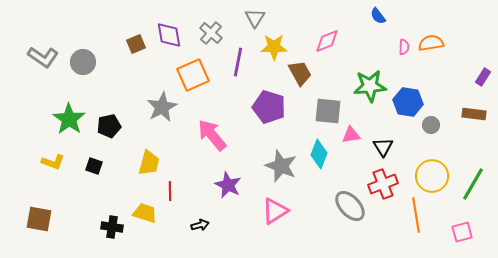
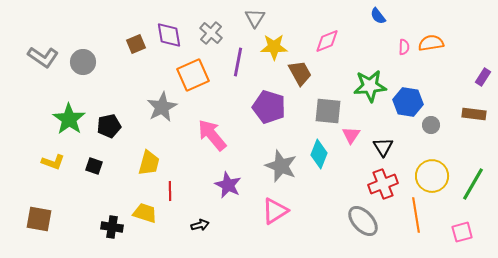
pink triangle at (351, 135): rotated 48 degrees counterclockwise
gray ellipse at (350, 206): moved 13 px right, 15 px down
